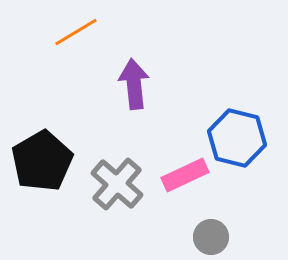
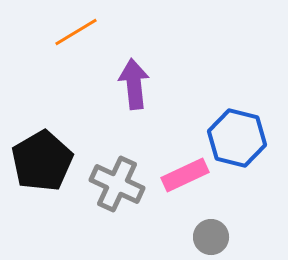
gray cross: rotated 16 degrees counterclockwise
